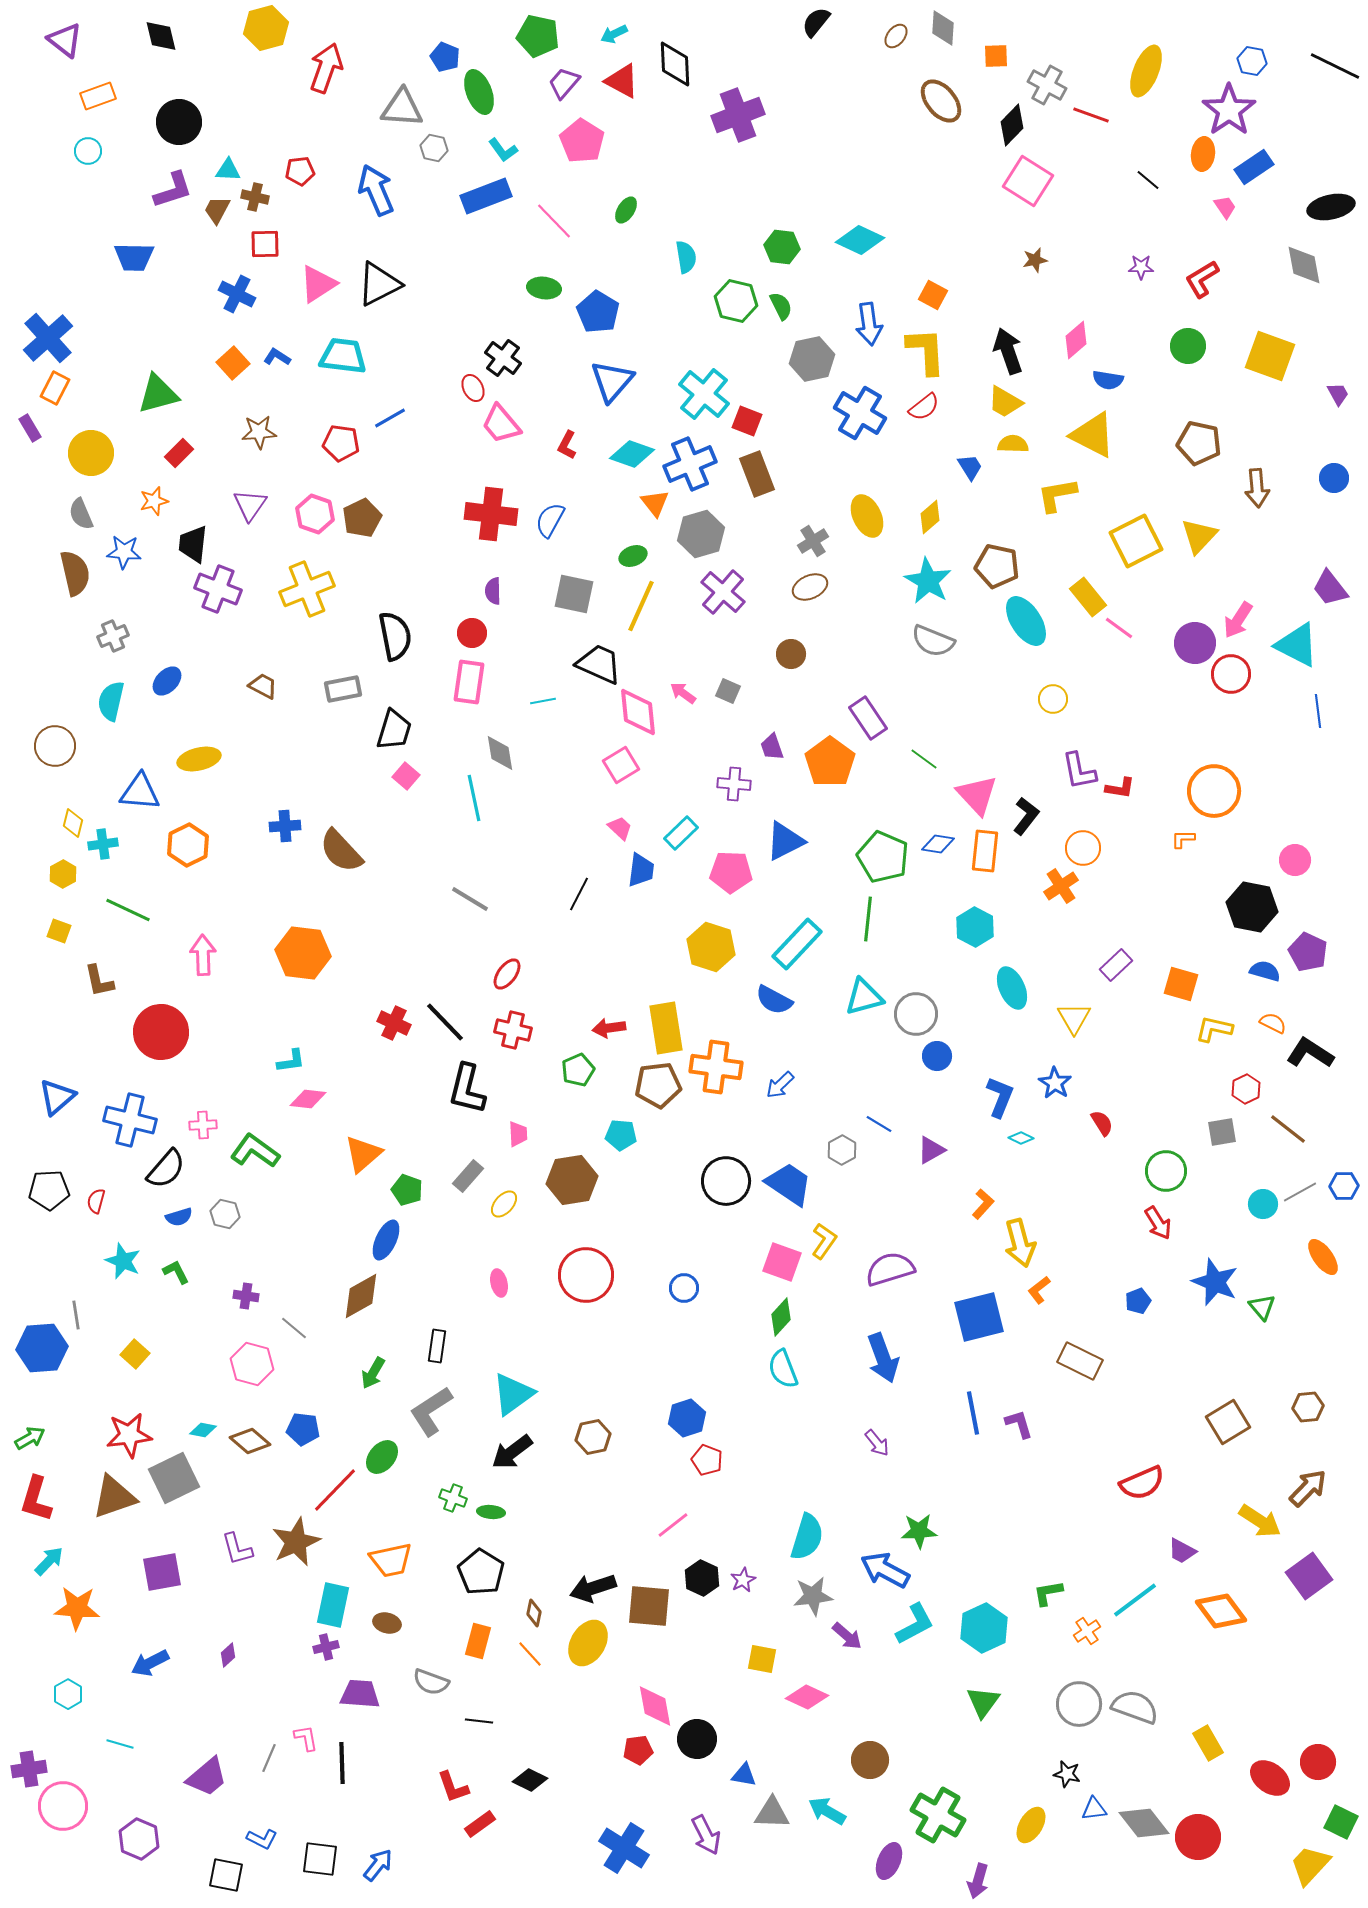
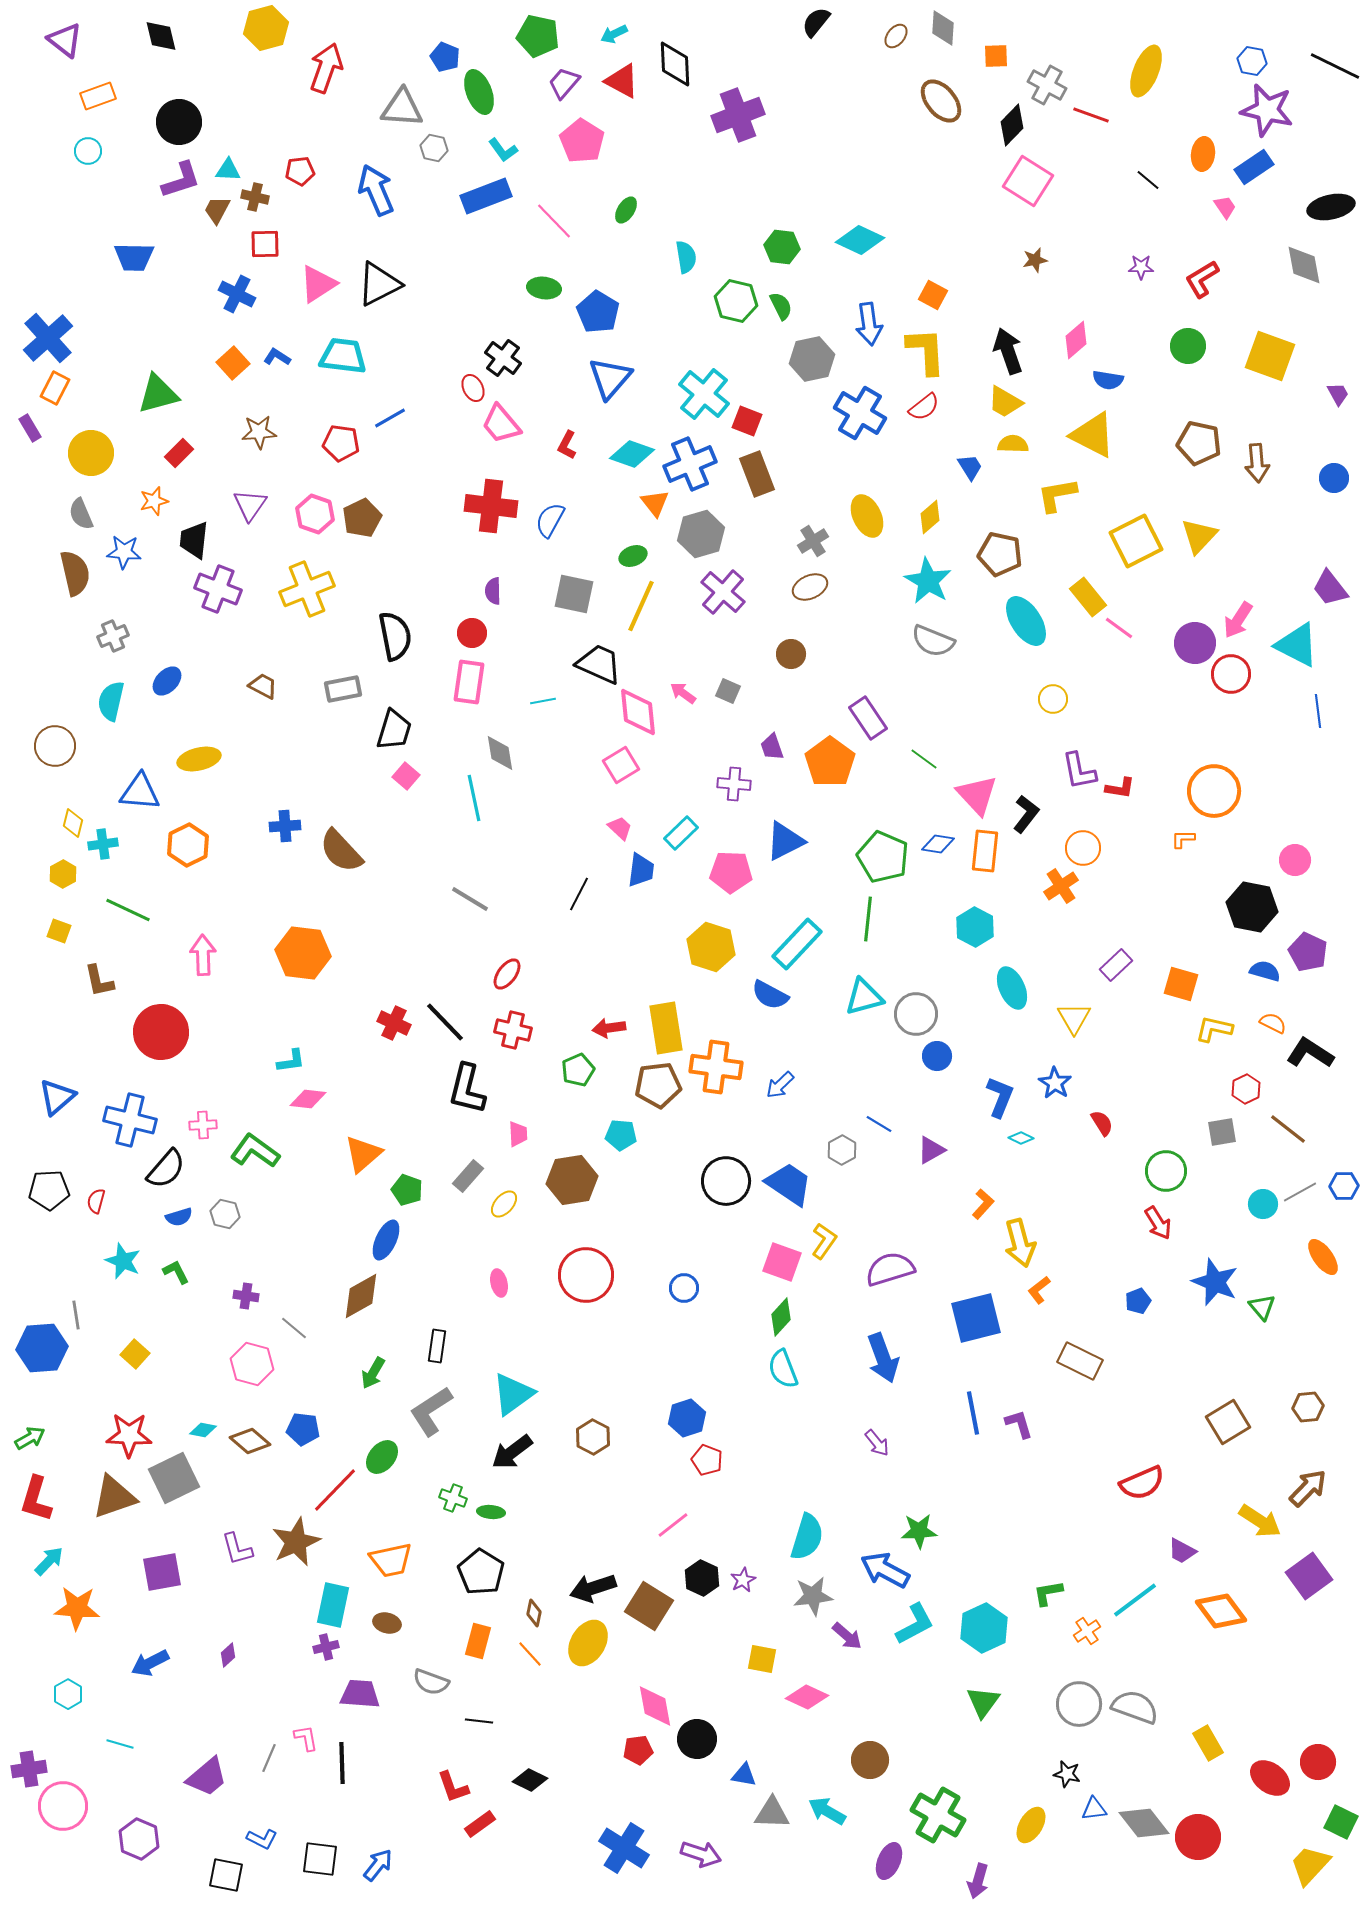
purple star at (1229, 110): moved 38 px right; rotated 24 degrees counterclockwise
purple L-shape at (173, 190): moved 8 px right, 10 px up
blue triangle at (612, 381): moved 2 px left, 3 px up
brown arrow at (1257, 488): moved 25 px up
red cross at (491, 514): moved 8 px up
black trapezoid at (193, 544): moved 1 px right, 4 px up
brown pentagon at (997, 566): moved 3 px right, 12 px up
black L-shape at (1026, 816): moved 2 px up
blue semicircle at (774, 1000): moved 4 px left, 5 px up
blue square at (979, 1317): moved 3 px left, 1 px down
red star at (129, 1435): rotated 9 degrees clockwise
brown hexagon at (593, 1437): rotated 20 degrees counterclockwise
brown square at (649, 1606): rotated 27 degrees clockwise
purple arrow at (706, 1835): moved 5 px left, 19 px down; rotated 45 degrees counterclockwise
